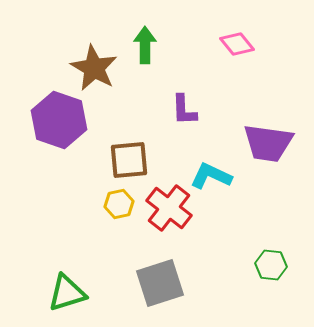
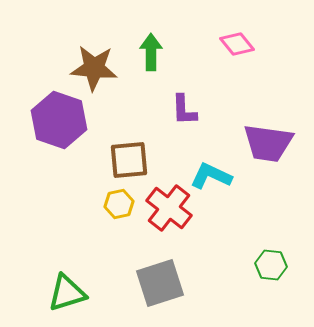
green arrow: moved 6 px right, 7 px down
brown star: rotated 24 degrees counterclockwise
